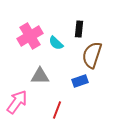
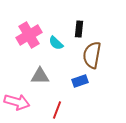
pink cross: moved 1 px left, 1 px up
brown semicircle: rotated 8 degrees counterclockwise
pink arrow: rotated 70 degrees clockwise
